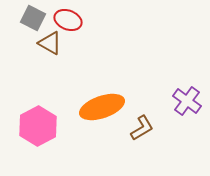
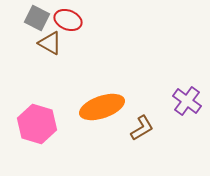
gray square: moved 4 px right
pink hexagon: moved 1 px left, 2 px up; rotated 15 degrees counterclockwise
